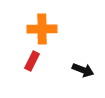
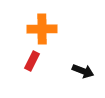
black arrow: moved 1 px down
